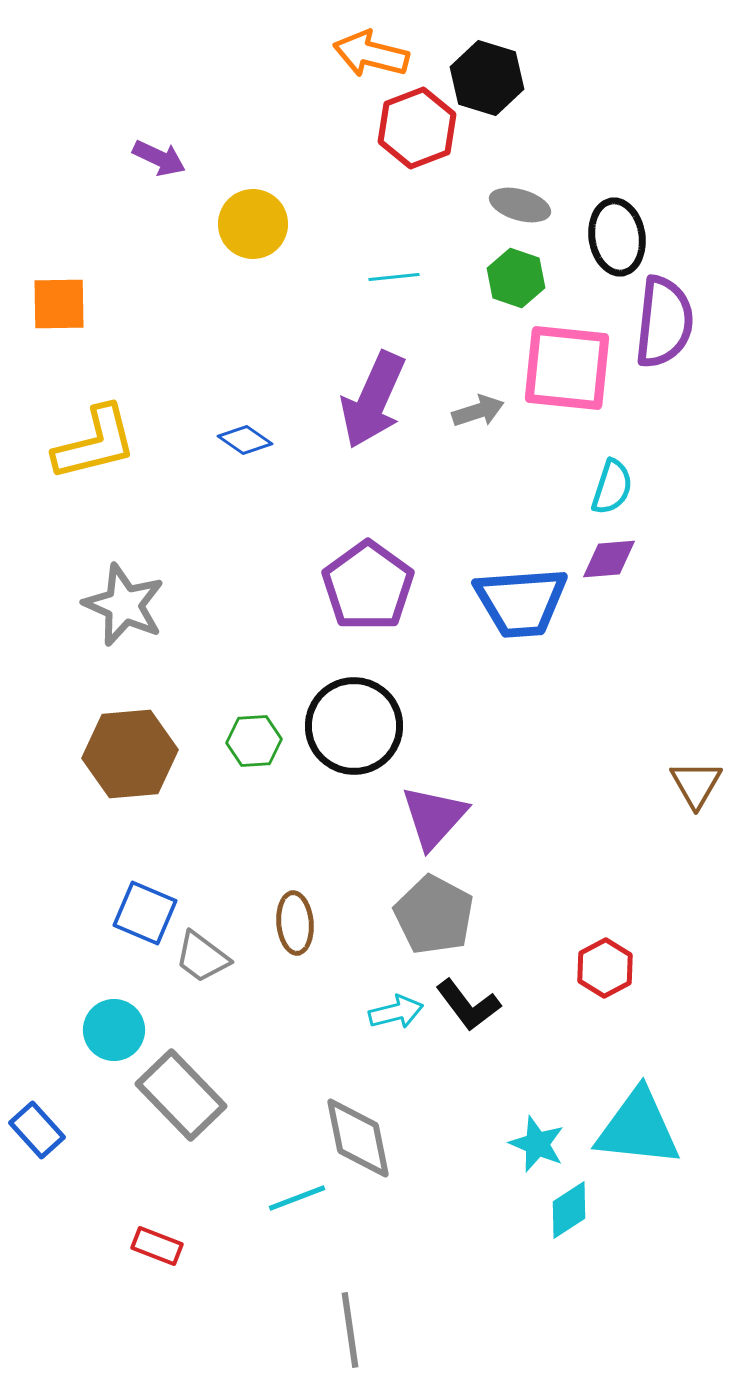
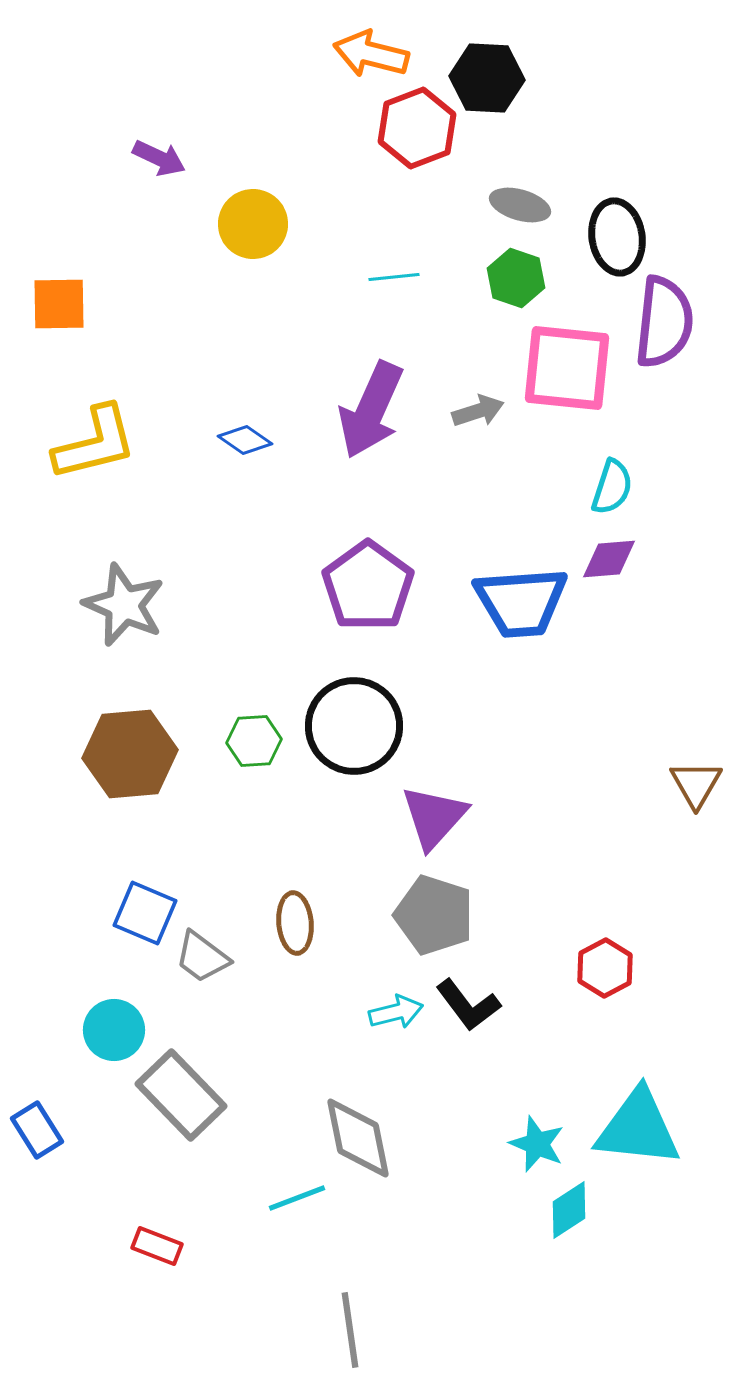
black hexagon at (487, 78): rotated 14 degrees counterclockwise
purple arrow at (373, 400): moved 2 px left, 10 px down
gray pentagon at (434, 915): rotated 10 degrees counterclockwise
blue rectangle at (37, 1130): rotated 10 degrees clockwise
